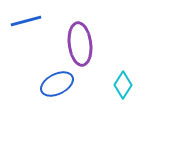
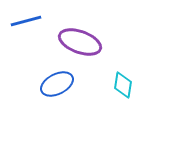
purple ellipse: moved 2 px up; rotated 63 degrees counterclockwise
cyan diamond: rotated 24 degrees counterclockwise
